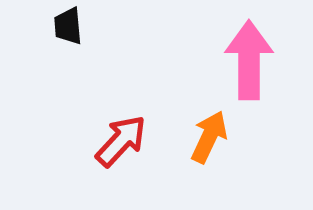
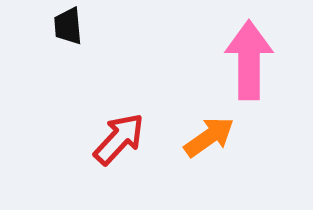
orange arrow: rotated 30 degrees clockwise
red arrow: moved 2 px left, 2 px up
